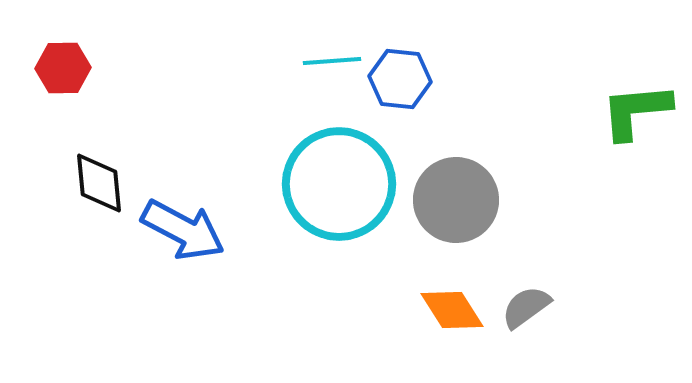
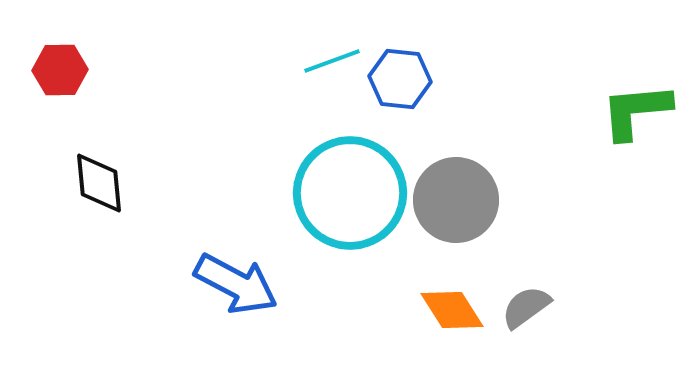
cyan line: rotated 16 degrees counterclockwise
red hexagon: moved 3 px left, 2 px down
cyan circle: moved 11 px right, 9 px down
blue arrow: moved 53 px right, 54 px down
